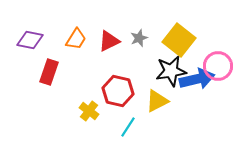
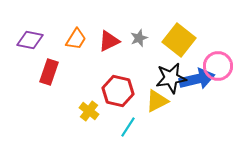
black star: moved 7 px down
